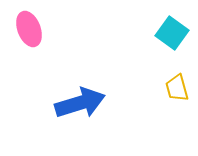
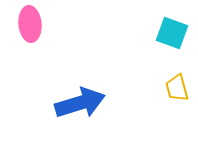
pink ellipse: moved 1 px right, 5 px up; rotated 16 degrees clockwise
cyan square: rotated 16 degrees counterclockwise
